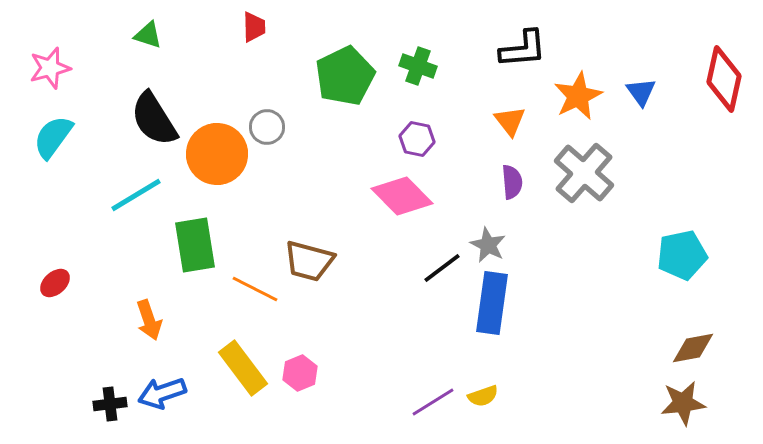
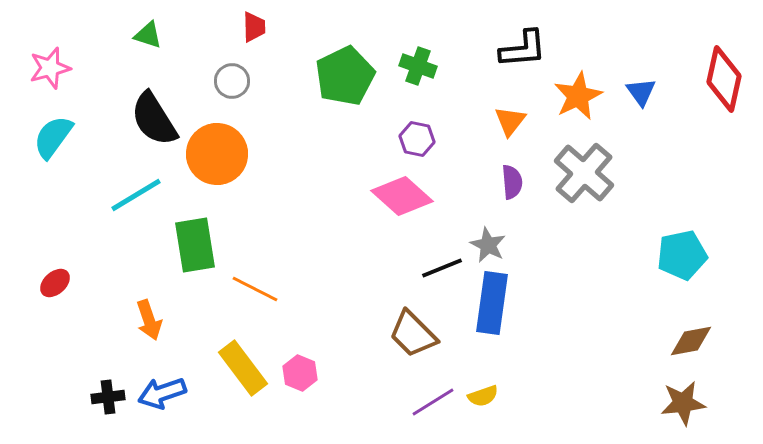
orange triangle: rotated 16 degrees clockwise
gray circle: moved 35 px left, 46 px up
pink diamond: rotated 4 degrees counterclockwise
brown trapezoid: moved 104 px right, 73 px down; rotated 30 degrees clockwise
black line: rotated 15 degrees clockwise
brown diamond: moved 2 px left, 7 px up
pink hexagon: rotated 16 degrees counterclockwise
black cross: moved 2 px left, 7 px up
